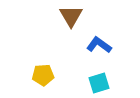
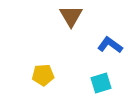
blue L-shape: moved 11 px right
cyan square: moved 2 px right
